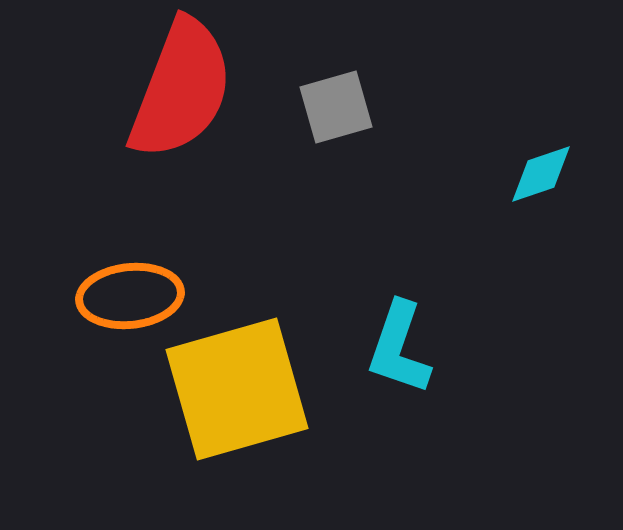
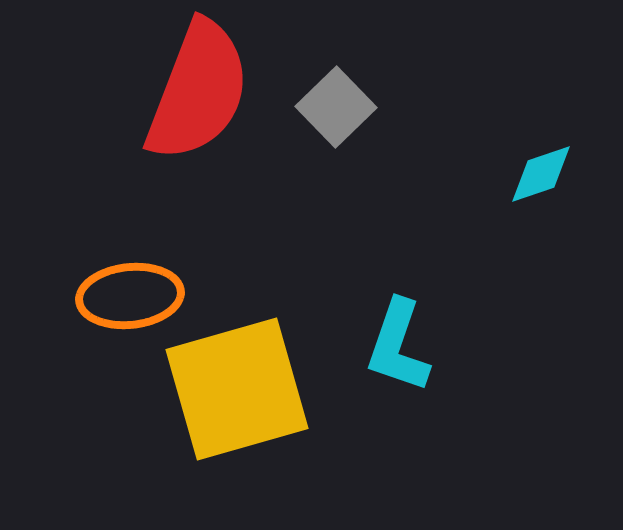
red semicircle: moved 17 px right, 2 px down
gray square: rotated 28 degrees counterclockwise
cyan L-shape: moved 1 px left, 2 px up
